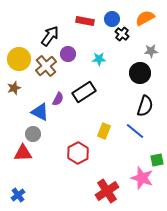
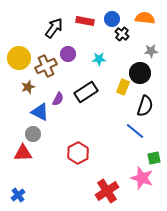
orange semicircle: rotated 36 degrees clockwise
black arrow: moved 4 px right, 8 px up
yellow circle: moved 1 px up
brown cross: rotated 15 degrees clockwise
brown star: moved 14 px right, 1 px up
black rectangle: moved 2 px right
yellow rectangle: moved 19 px right, 44 px up
green square: moved 3 px left, 2 px up
